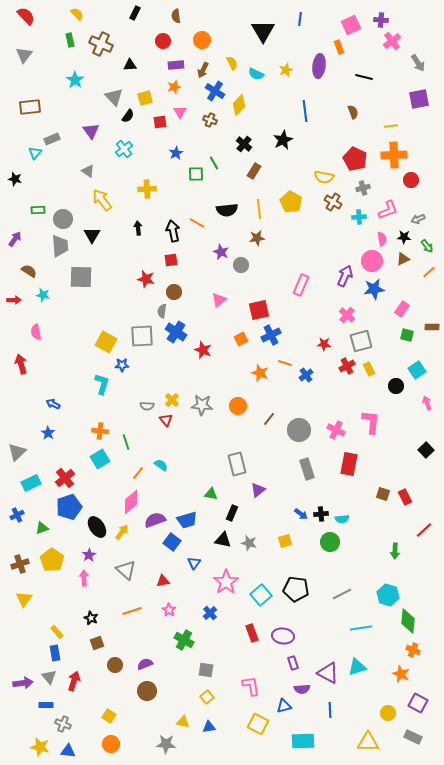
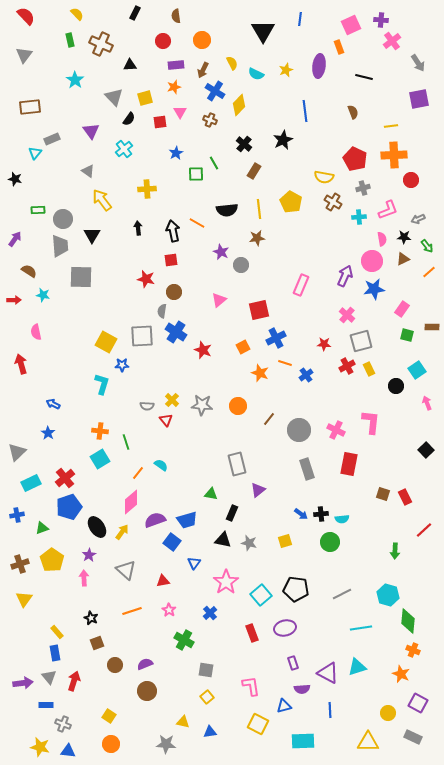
black semicircle at (128, 116): moved 1 px right, 3 px down
blue cross at (271, 335): moved 5 px right, 3 px down
orange square at (241, 339): moved 2 px right, 8 px down
blue cross at (17, 515): rotated 16 degrees clockwise
purple ellipse at (283, 636): moved 2 px right, 8 px up; rotated 20 degrees counterclockwise
blue triangle at (209, 727): moved 1 px right, 5 px down
